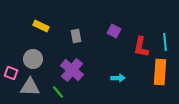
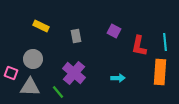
red L-shape: moved 2 px left, 1 px up
purple cross: moved 2 px right, 3 px down
